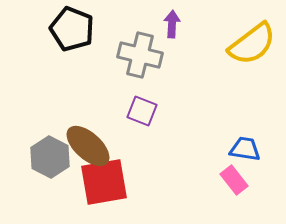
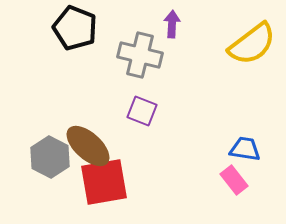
black pentagon: moved 3 px right, 1 px up
